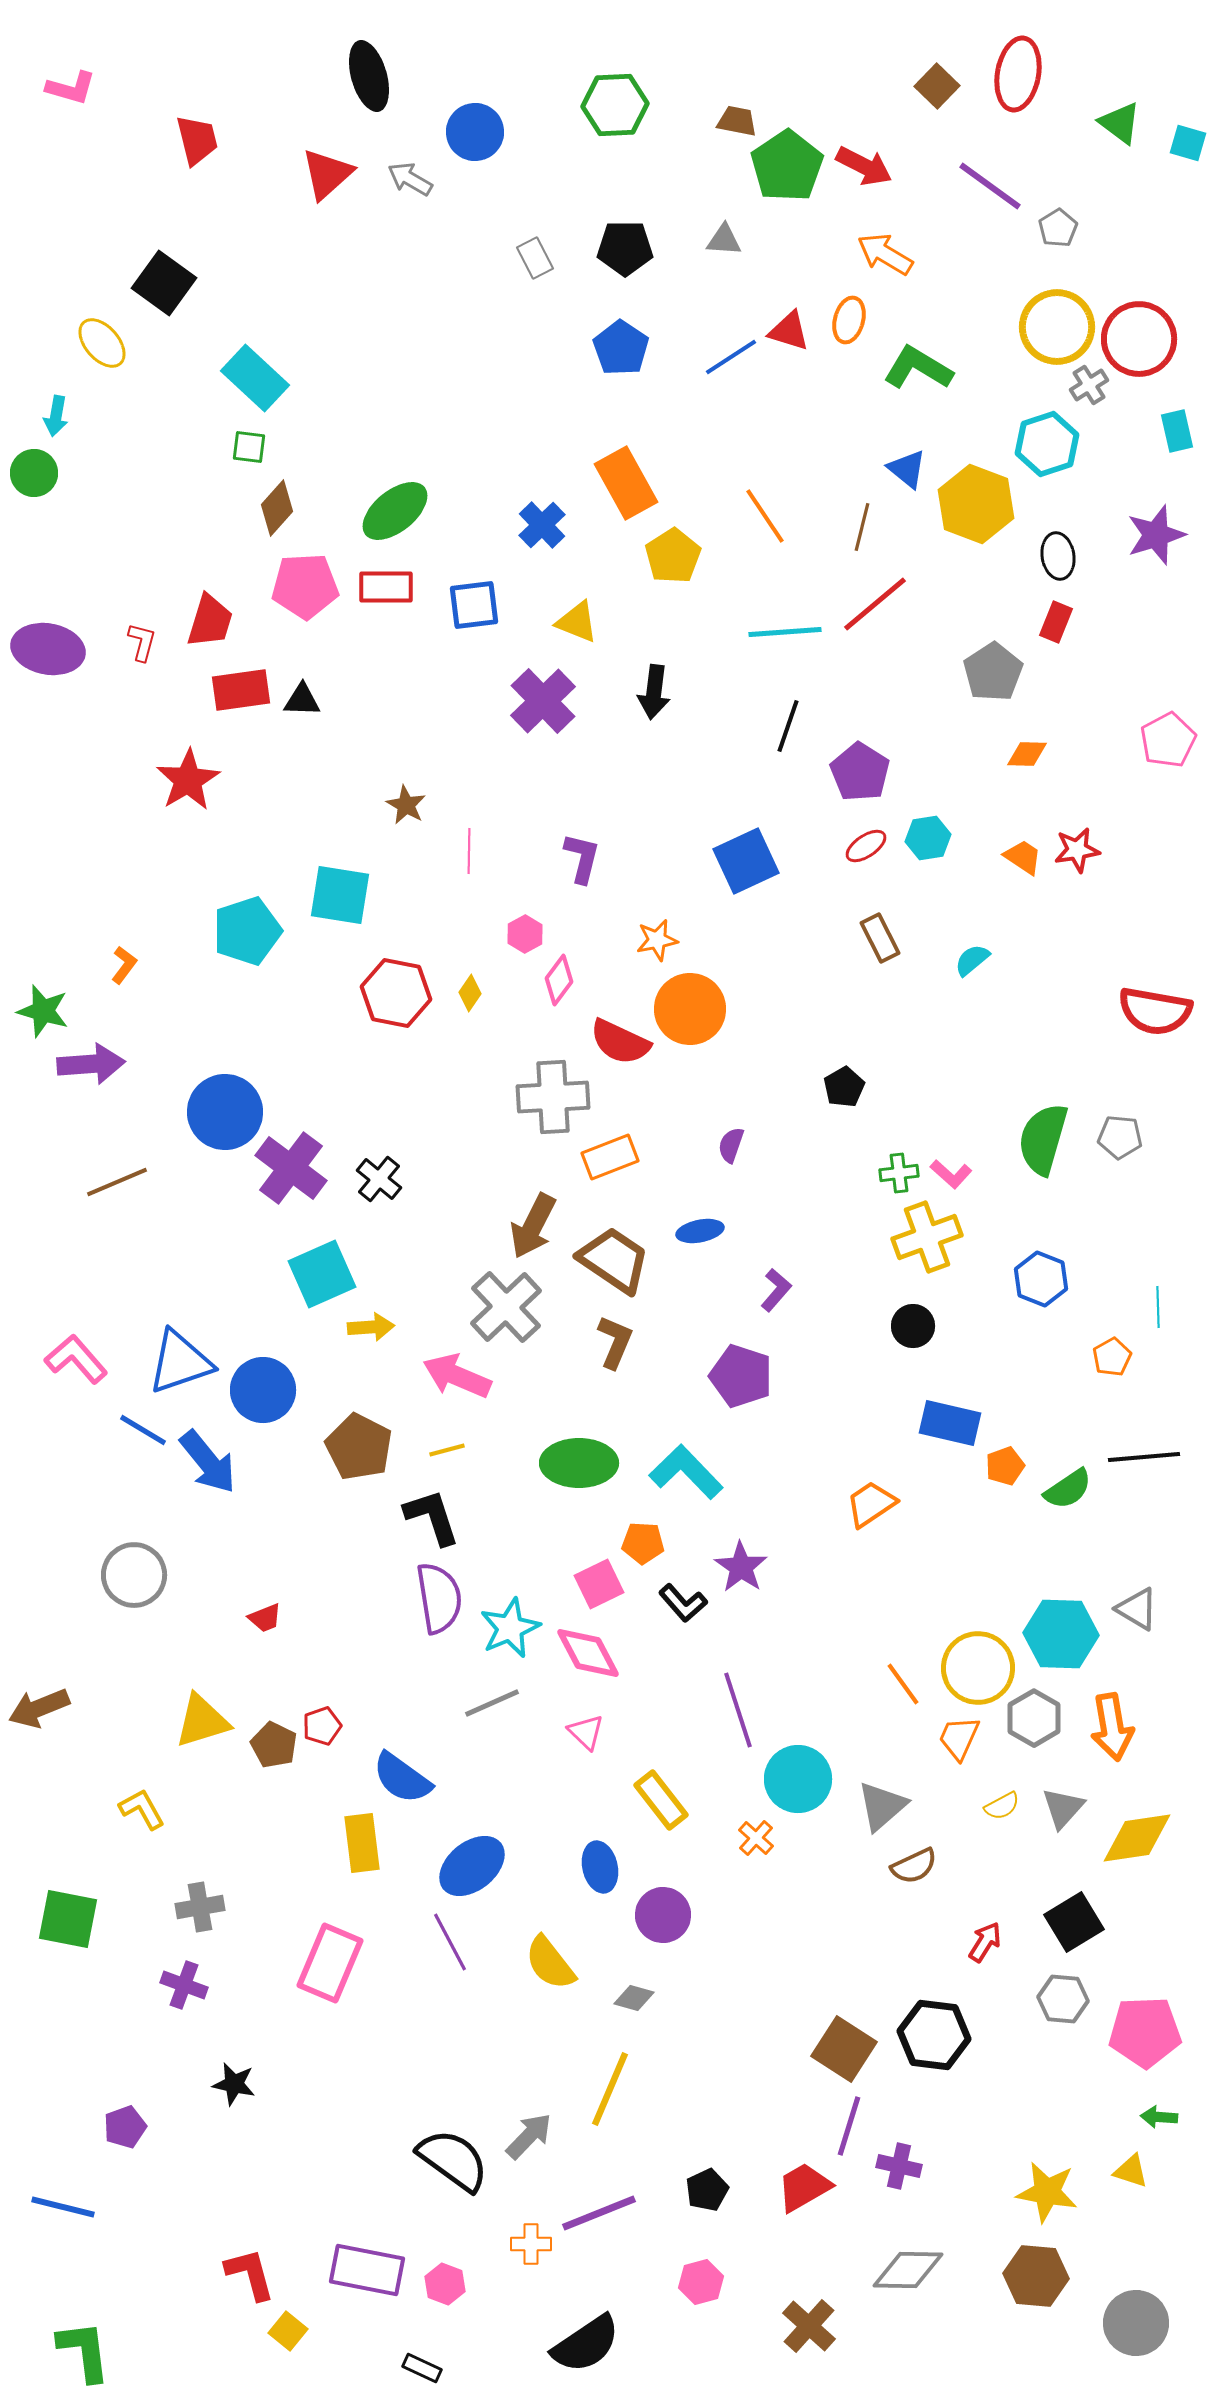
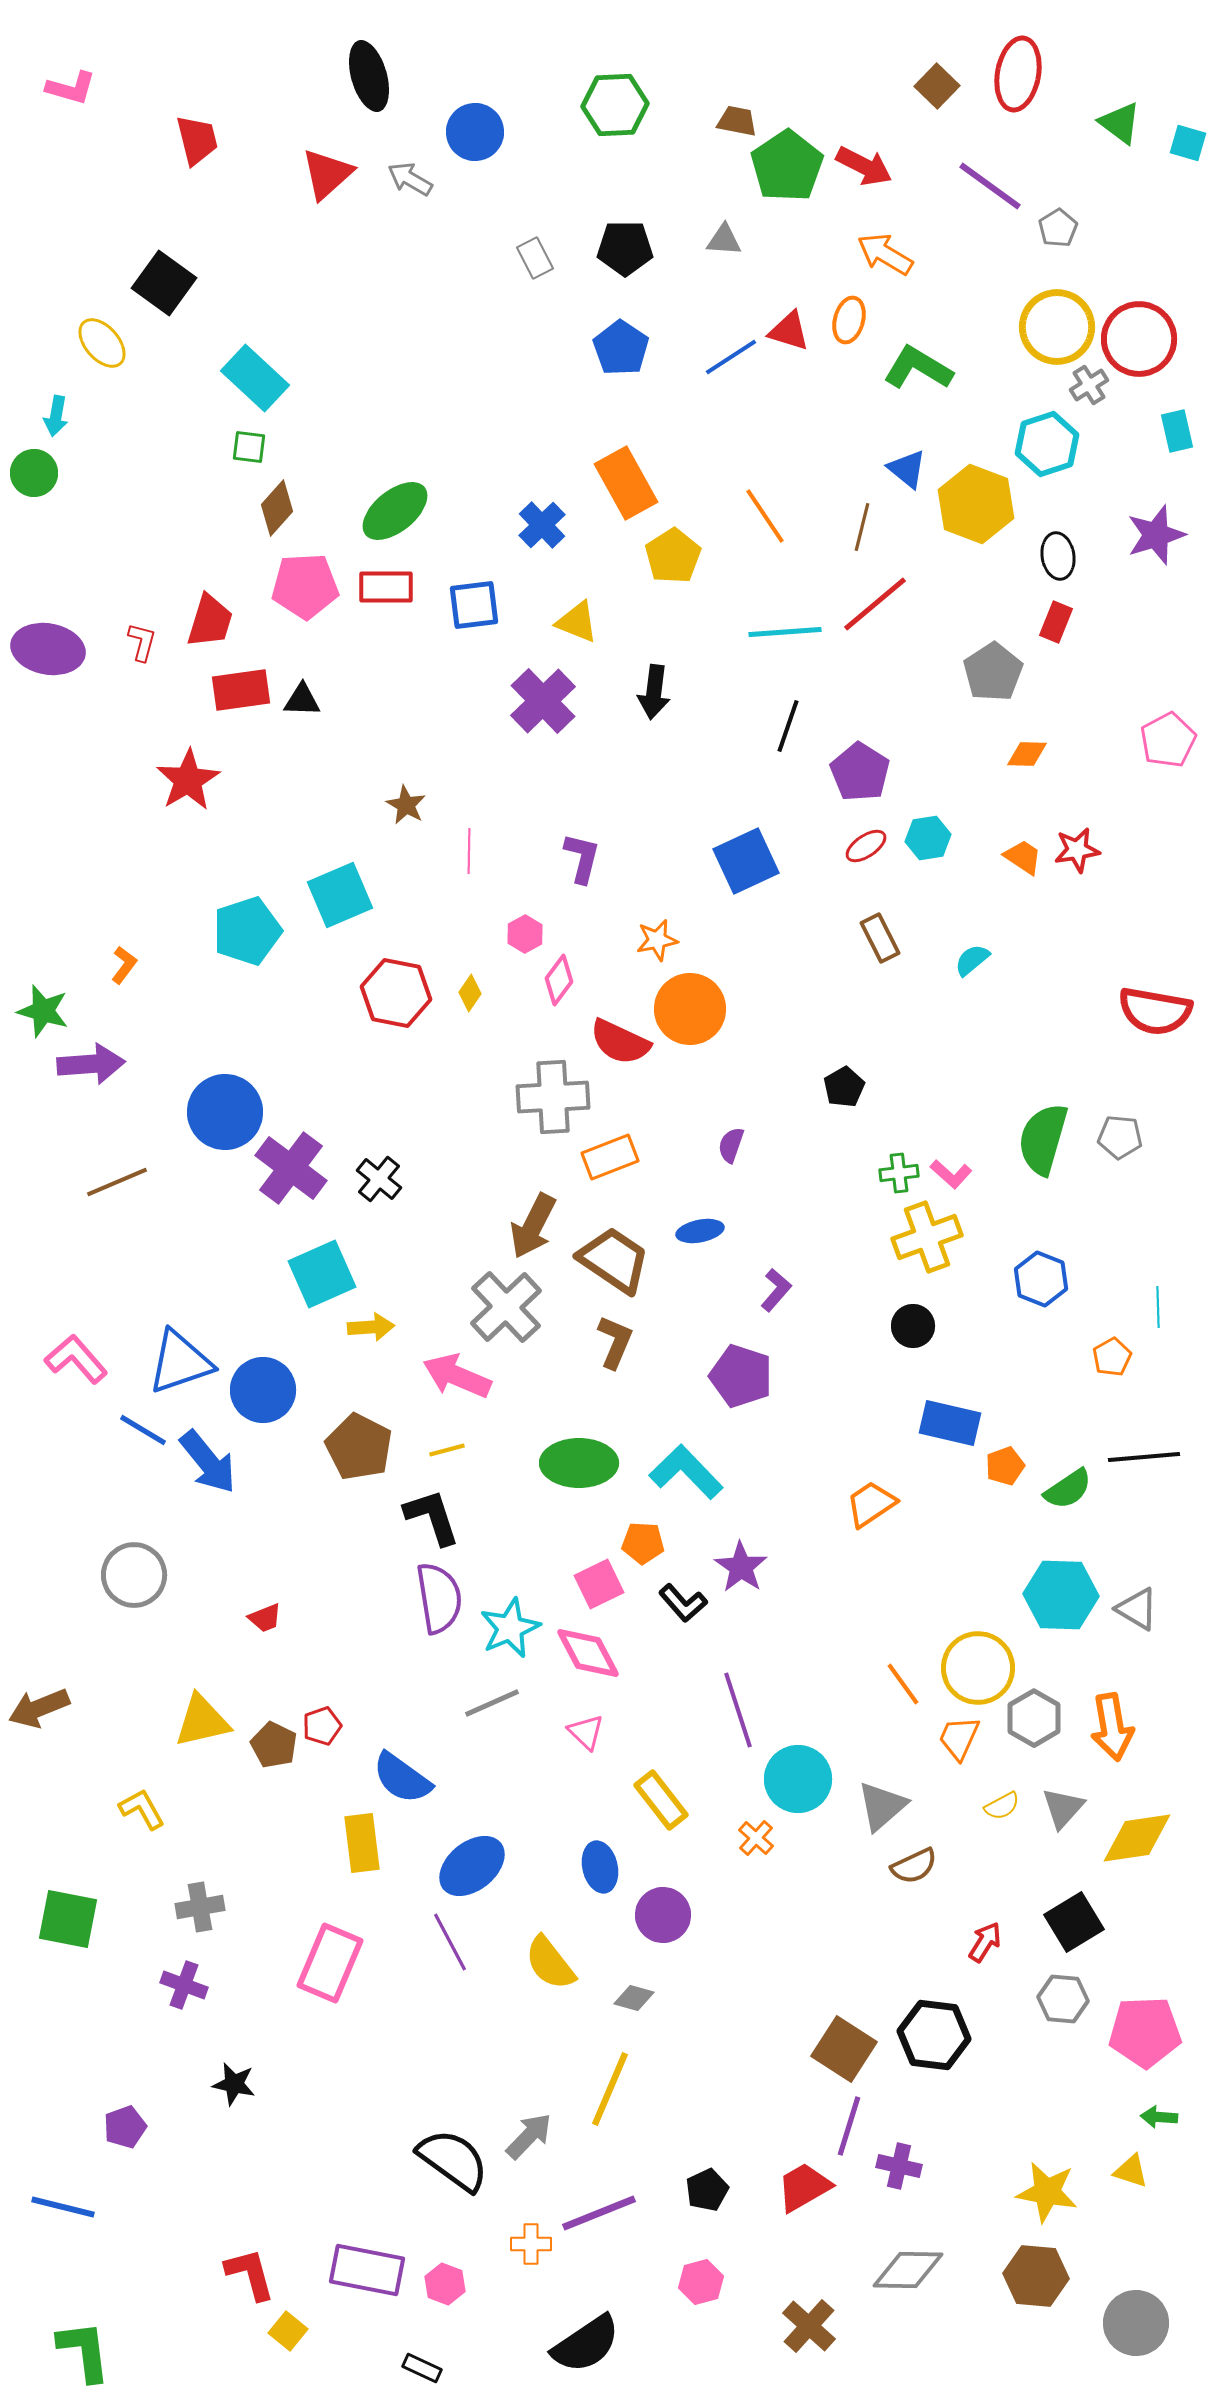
cyan square at (340, 895): rotated 32 degrees counterclockwise
cyan hexagon at (1061, 1634): moved 39 px up
yellow triangle at (202, 1721): rotated 4 degrees clockwise
